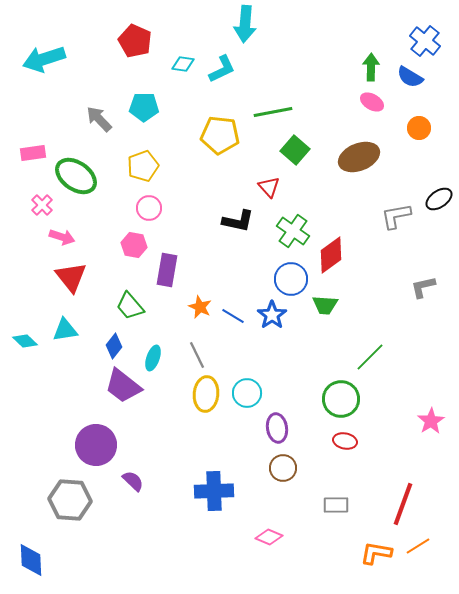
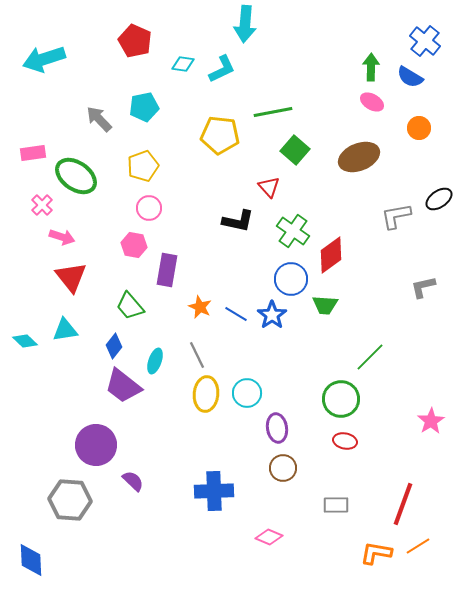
cyan pentagon at (144, 107): rotated 12 degrees counterclockwise
blue line at (233, 316): moved 3 px right, 2 px up
cyan ellipse at (153, 358): moved 2 px right, 3 px down
